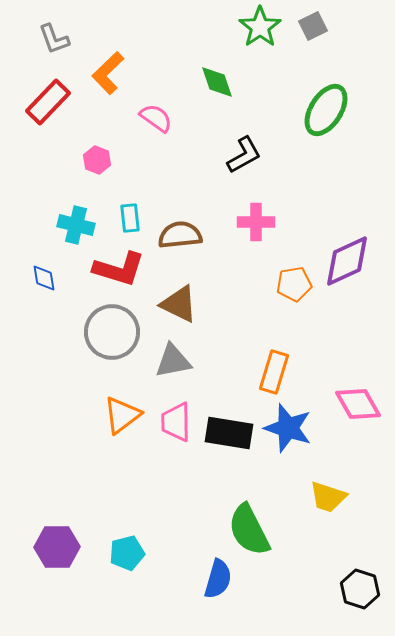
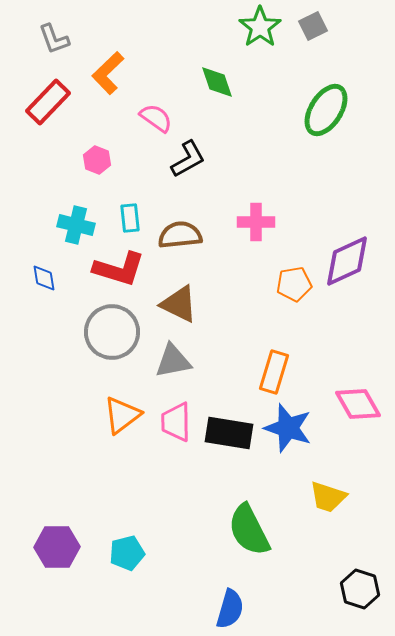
black L-shape: moved 56 px left, 4 px down
blue semicircle: moved 12 px right, 30 px down
